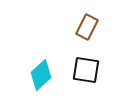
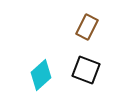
black square: rotated 12 degrees clockwise
